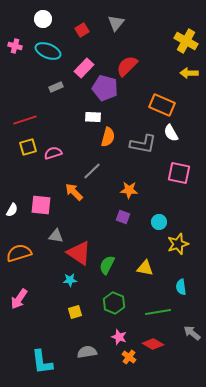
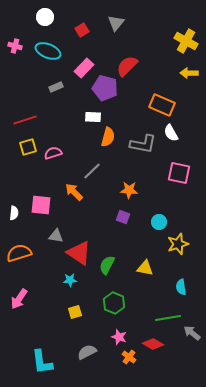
white circle at (43, 19): moved 2 px right, 2 px up
white semicircle at (12, 210): moved 2 px right, 3 px down; rotated 24 degrees counterclockwise
green line at (158, 312): moved 10 px right, 6 px down
gray semicircle at (87, 352): rotated 18 degrees counterclockwise
